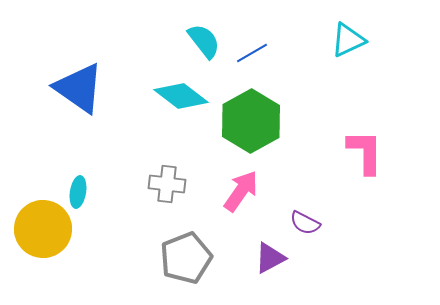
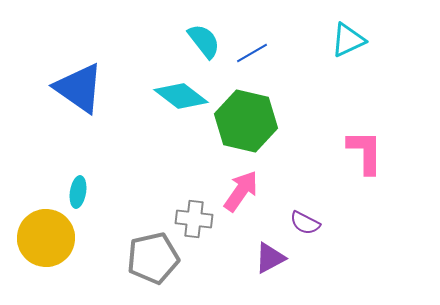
green hexagon: moved 5 px left; rotated 18 degrees counterclockwise
gray cross: moved 27 px right, 35 px down
yellow circle: moved 3 px right, 9 px down
gray pentagon: moved 33 px left; rotated 9 degrees clockwise
